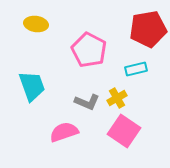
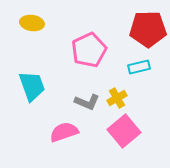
yellow ellipse: moved 4 px left, 1 px up
red pentagon: rotated 9 degrees clockwise
pink pentagon: rotated 20 degrees clockwise
cyan rectangle: moved 3 px right, 2 px up
pink square: rotated 16 degrees clockwise
